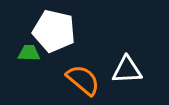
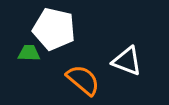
white pentagon: moved 2 px up
white triangle: moved 9 px up; rotated 24 degrees clockwise
